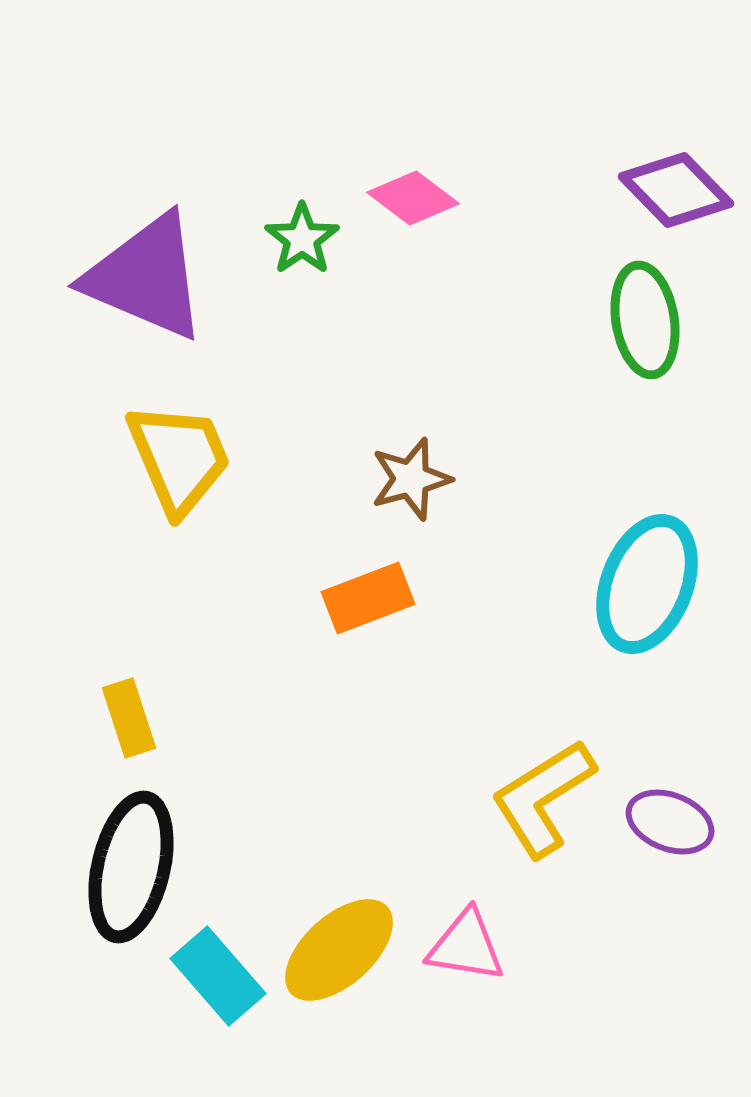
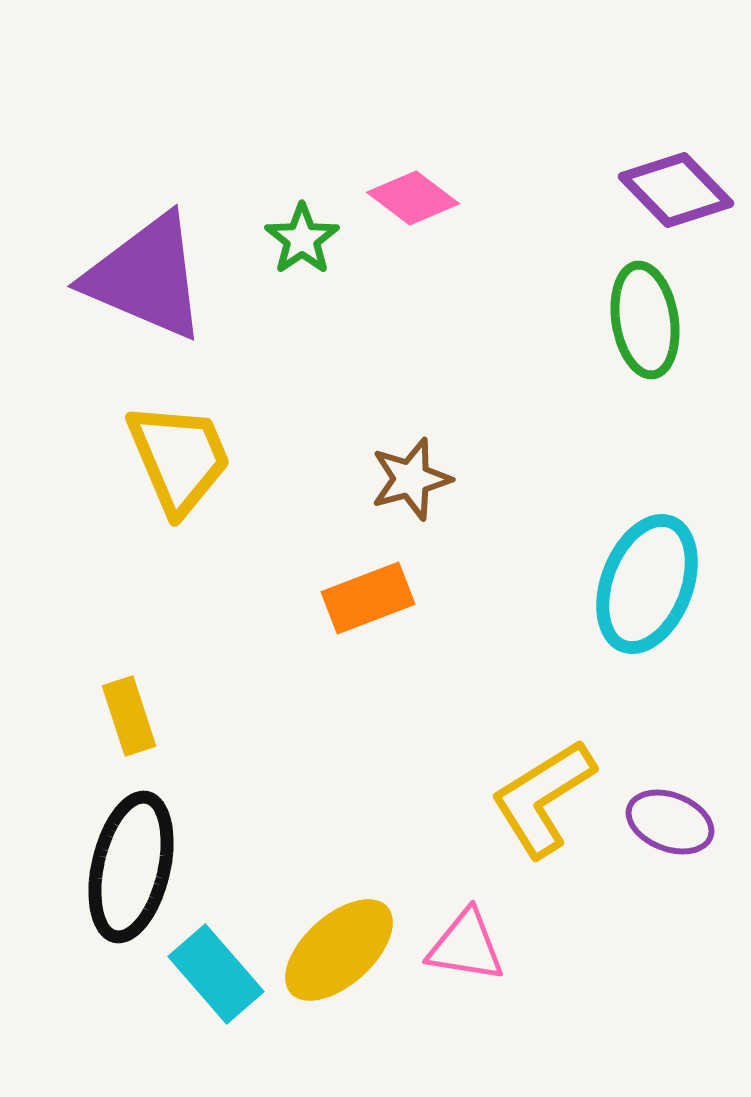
yellow rectangle: moved 2 px up
cyan rectangle: moved 2 px left, 2 px up
